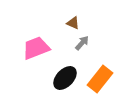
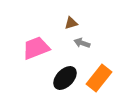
brown triangle: moved 2 px left; rotated 40 degrees counterclockwise
gray arrow: rotated 112 degrees counterclockwise
orange rectangle: moved 1 px left, 1 px up
